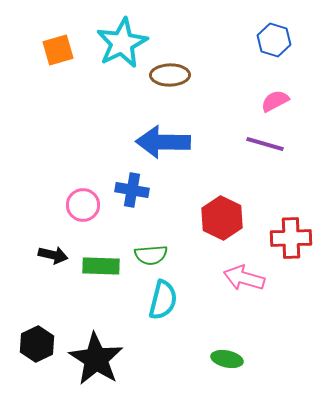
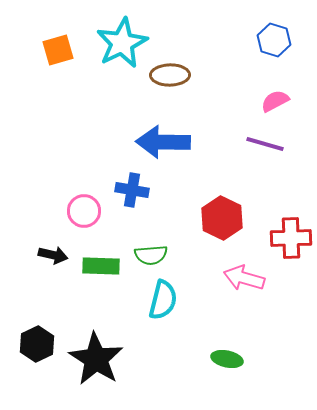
pink circle: moved 1 px right, 6 px down
